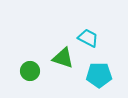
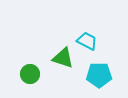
cyan trapezoid: moved 1 px left, 3 px down
green circle: moved 3 px down
